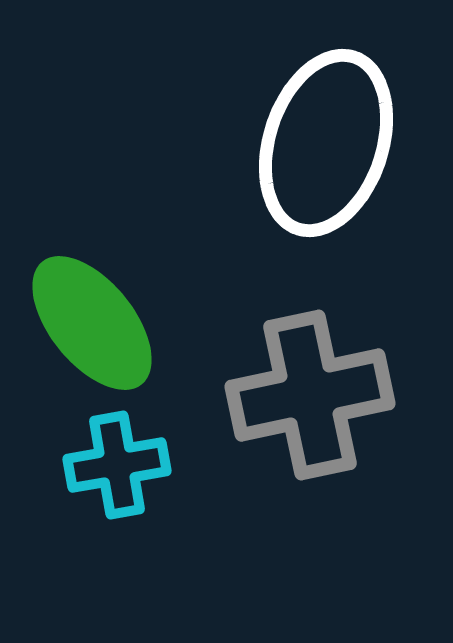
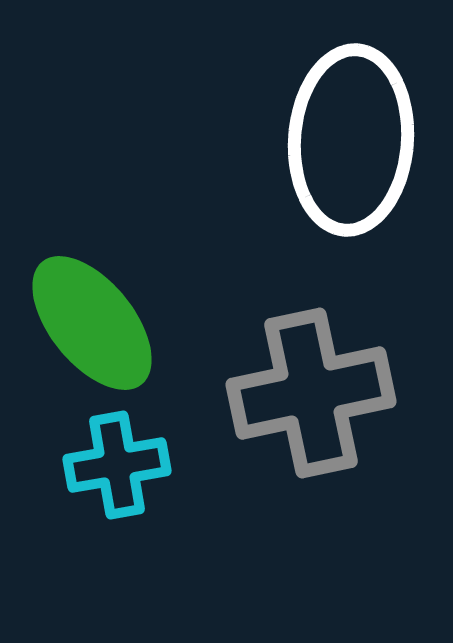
white ellipse: moved 25 px right, 3 px up; rotated 14 degrees counterclockwise
gray cross: moved 1 px right, 2 px up
